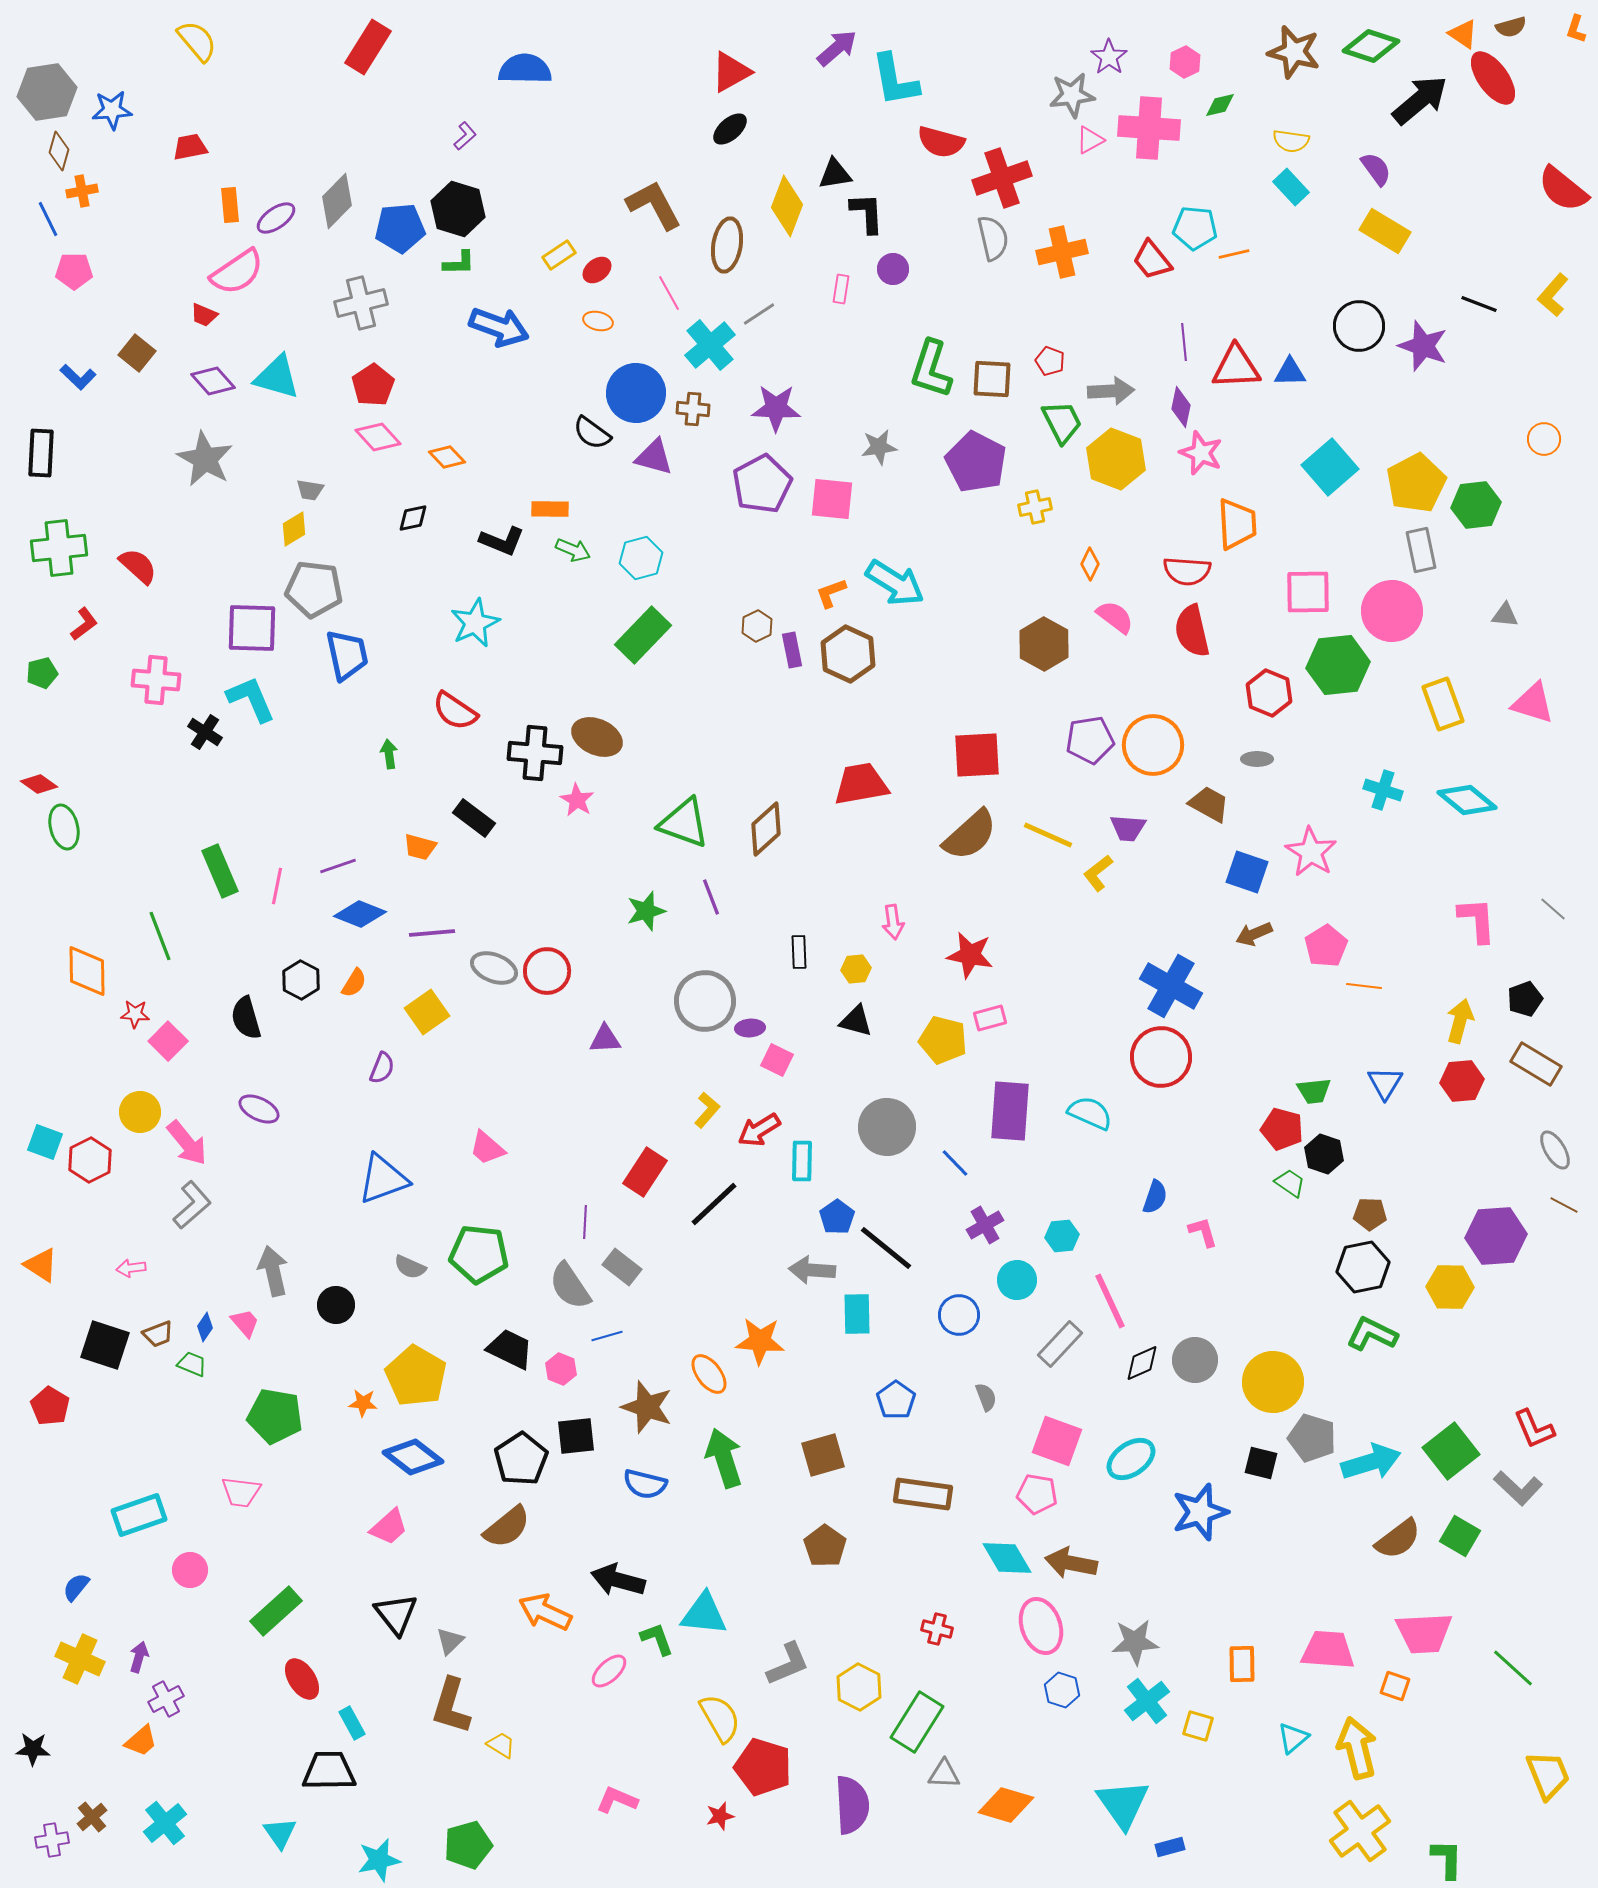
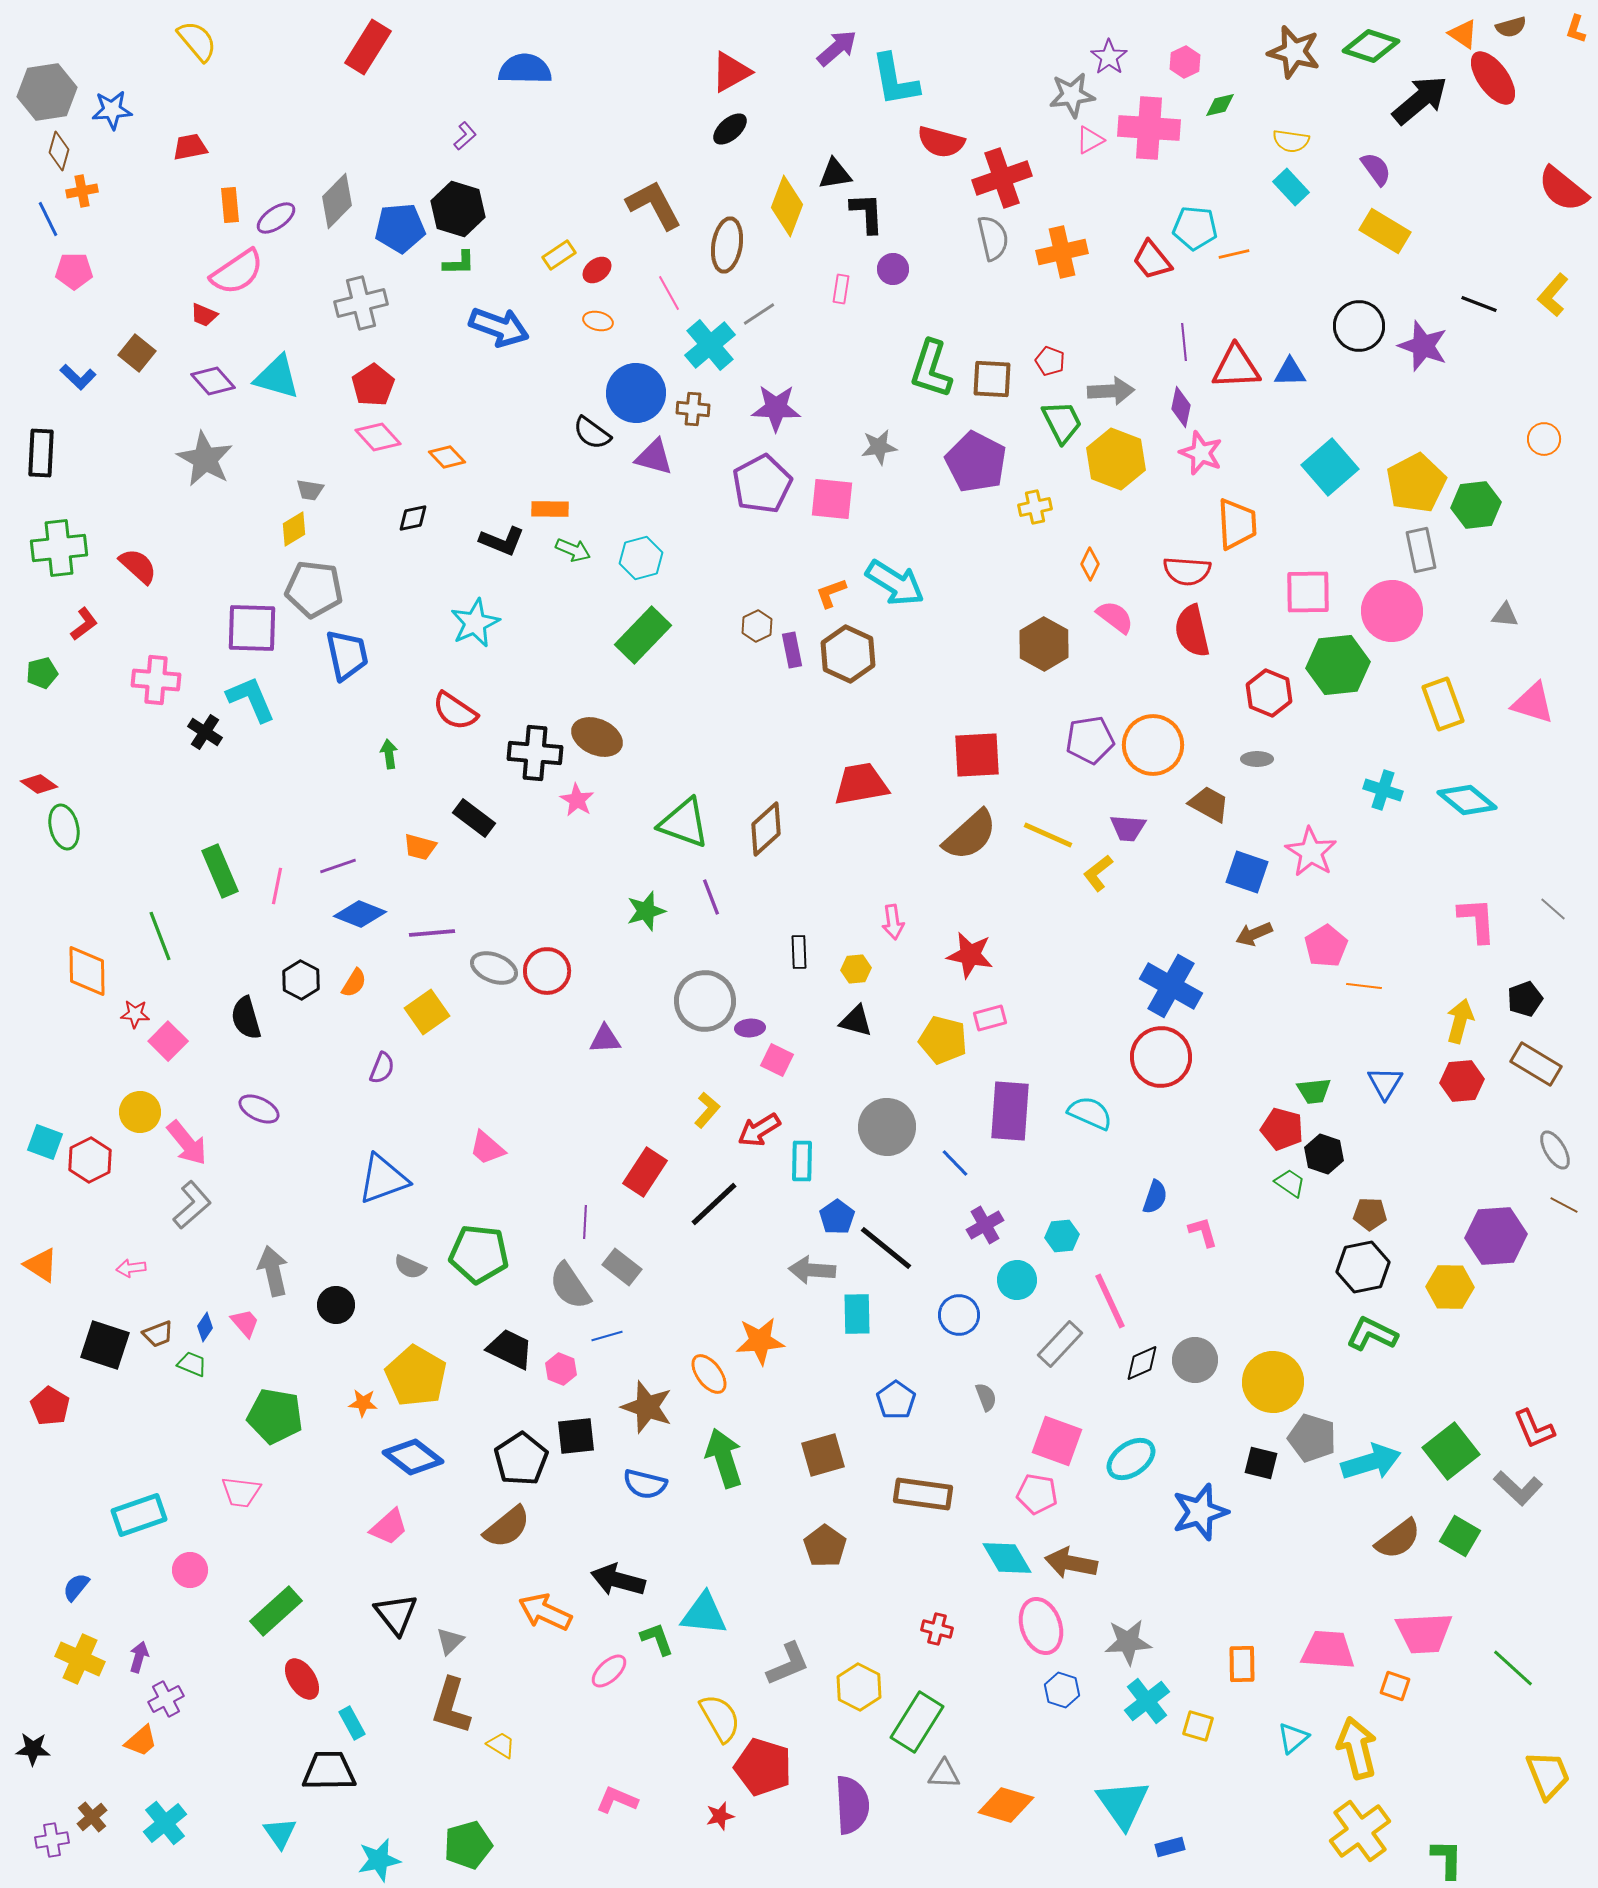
orange star at (760, 1341): rotated 9 degrees counterclockwise
gray star at (1135, 1642): moved 7 px left
